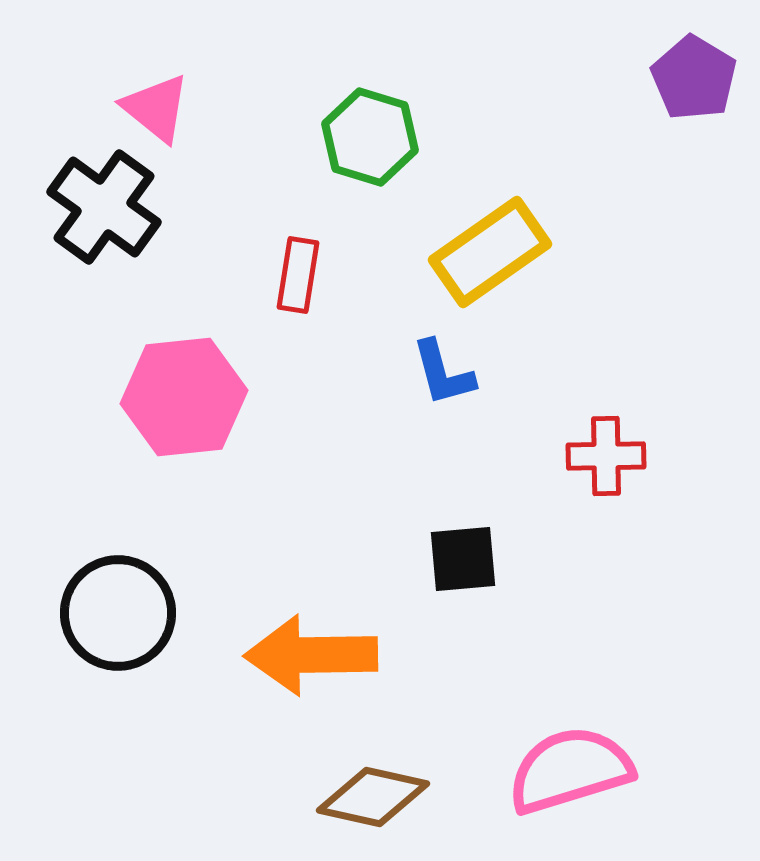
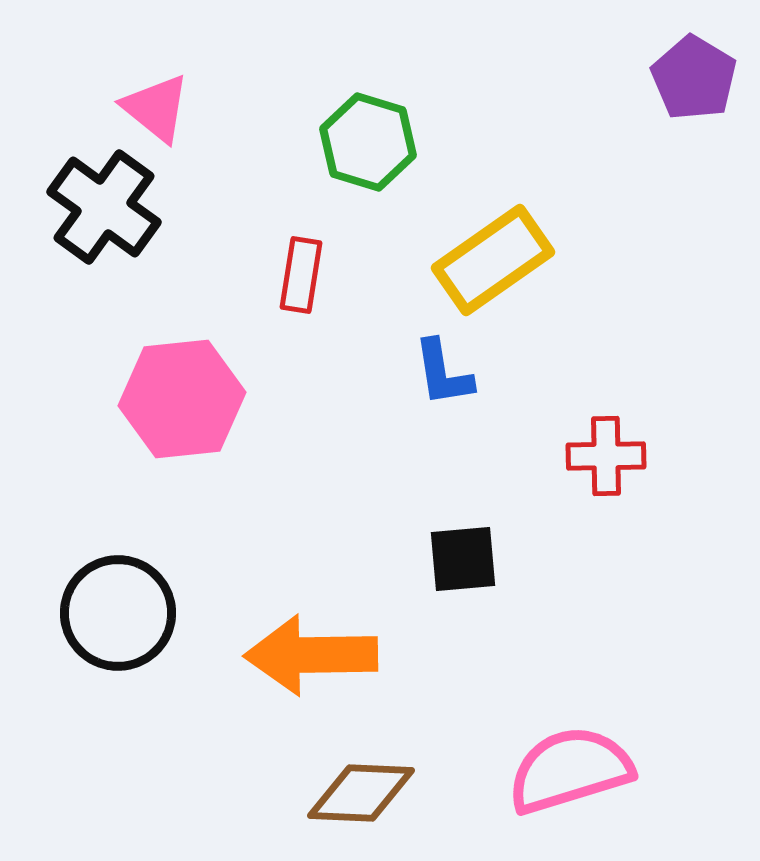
green hexagon: moved 2 px left, 5 px down
yellow rectangle: moved 3 px right, 8 px down
red rectangle: moved 3 px right
blue L-shape: rotated 6 degrees clockwise
pink hexagon: moved 2 px left, 2 px down
brown diamond: moved 12 px left, 4 px up; rotated 10 degrees counterclockwise
